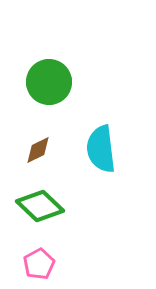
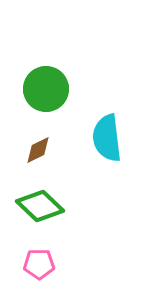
green circle: moved 3 px left, 7 px down
cyan semicircle: moved 6 px right, 11 px up
pink pentagon: rotated 28 degrees clockwise
